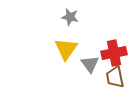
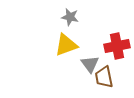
yellow triangle: moved 4 px up; rotated 35 degrees clockwise
red cross: moved 3 px right, 7 px up
brown trapezoid: moved 11 px left
